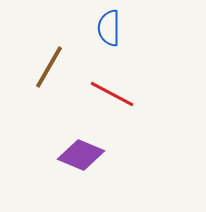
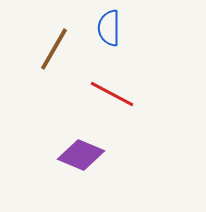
brown line: moved 5 px right, 18 px up
